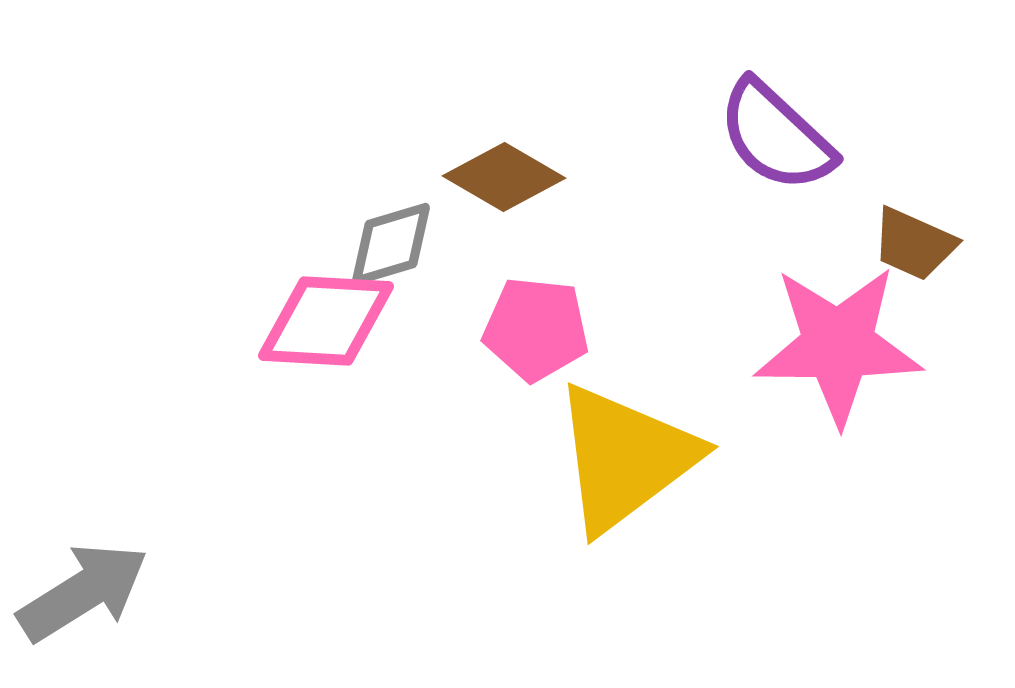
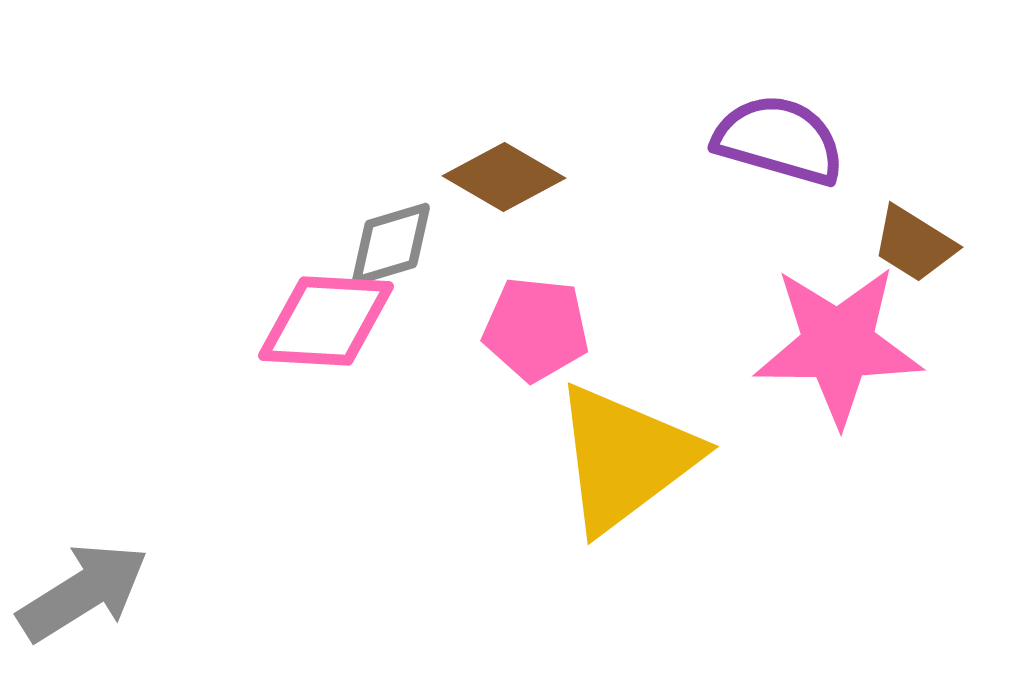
purple semicircle: moved 3 px right, 4 px down; rotated 153 degrees clockwise
brown trapezoid: rotated 8 degrees clockwise
